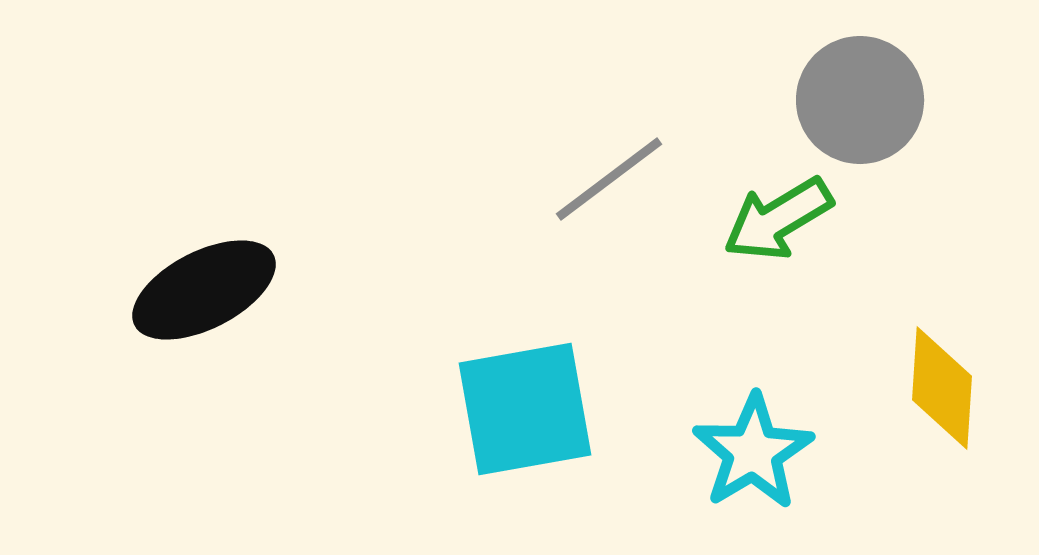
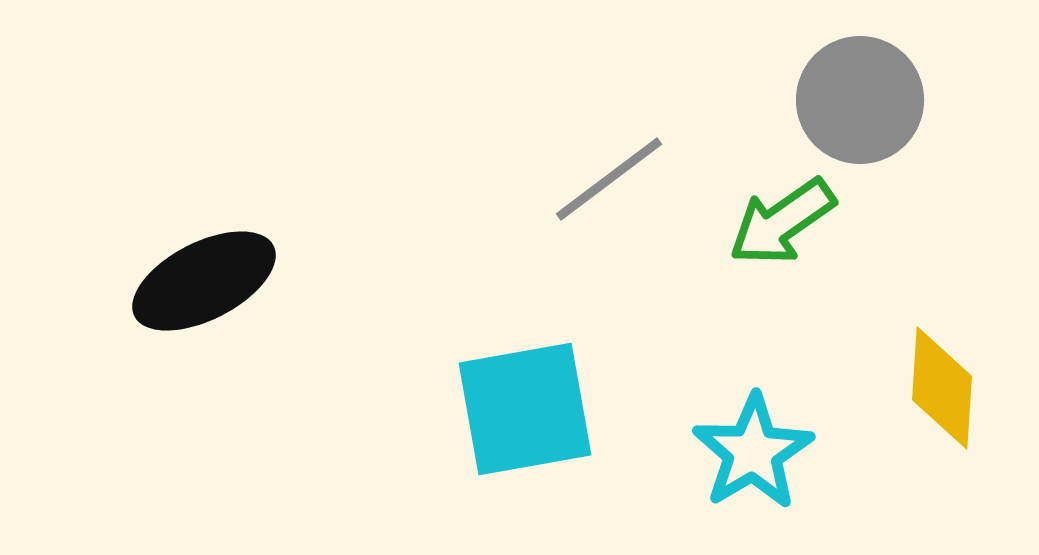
green arrow: moved 4 px right, 3 px down; rotated 4 degrees counterclockwise
black ellipse: moved 9 px up
